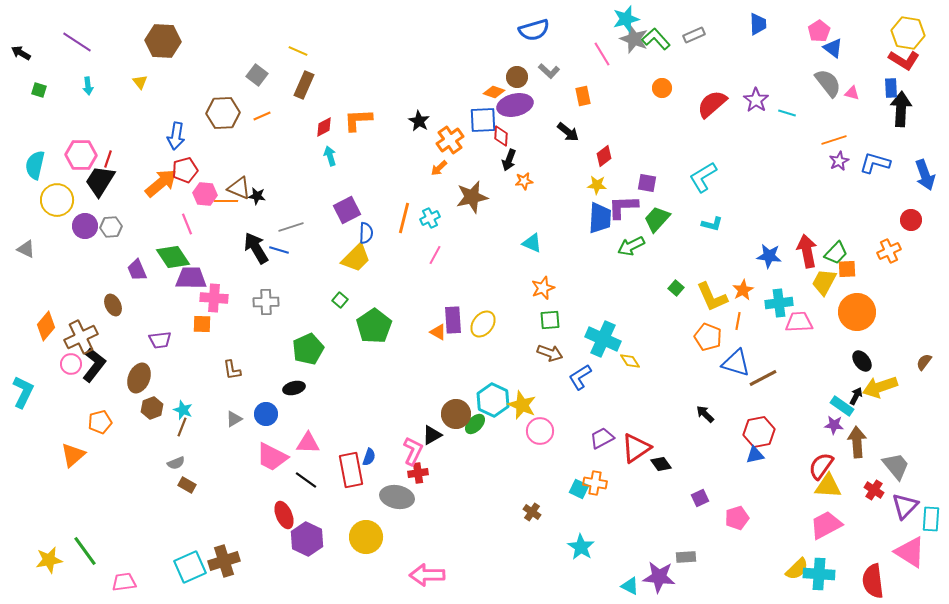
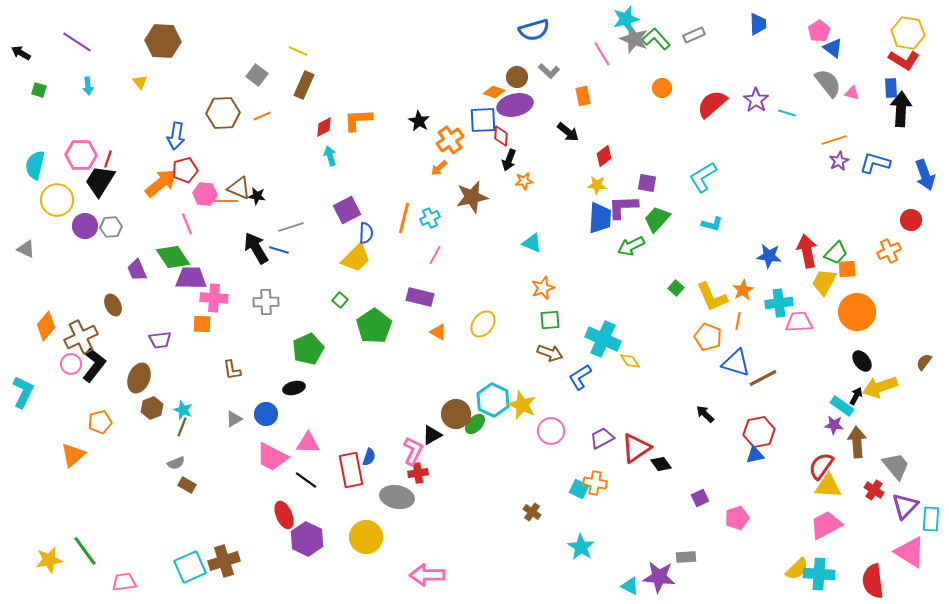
purple rectangle at (453, 320): moved 33 px left, 23 px up; rotated 72 degrees counterclockwise
pink circle at (540, 431): moved 11 px right
